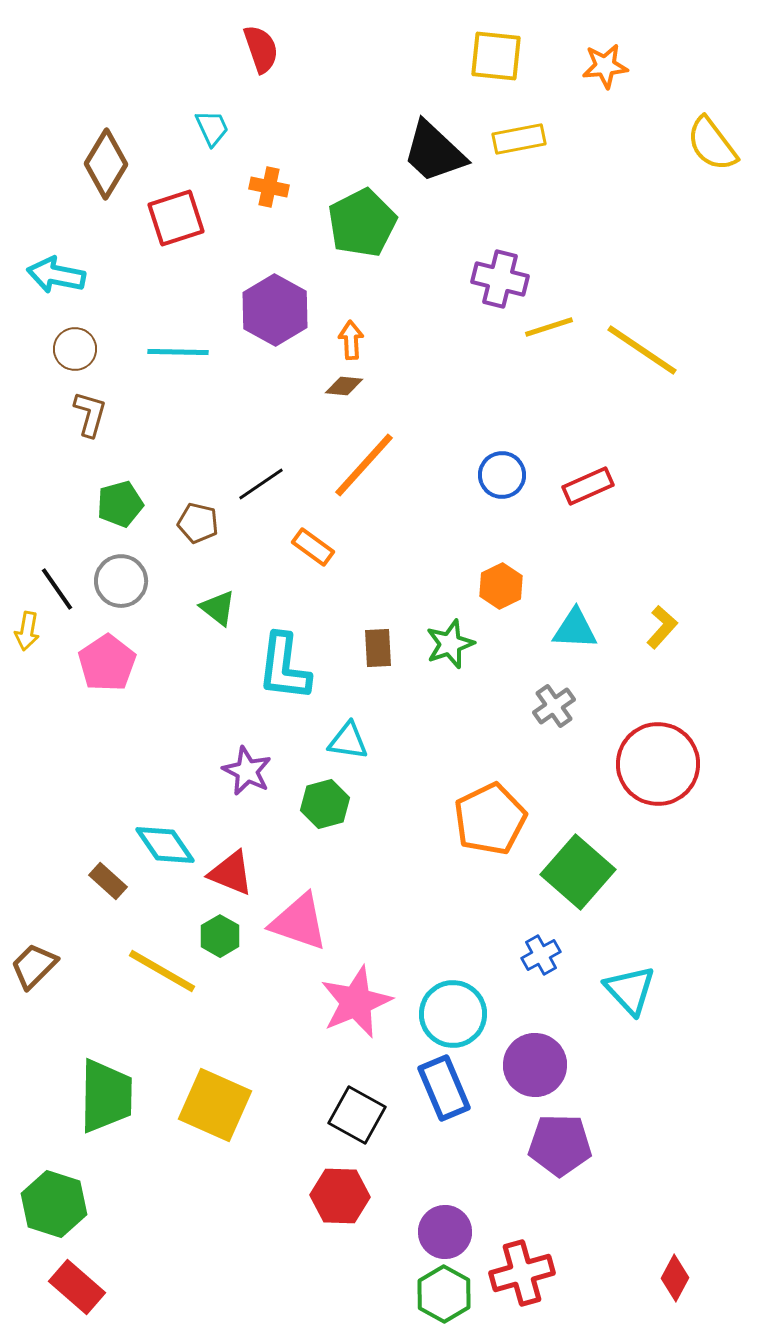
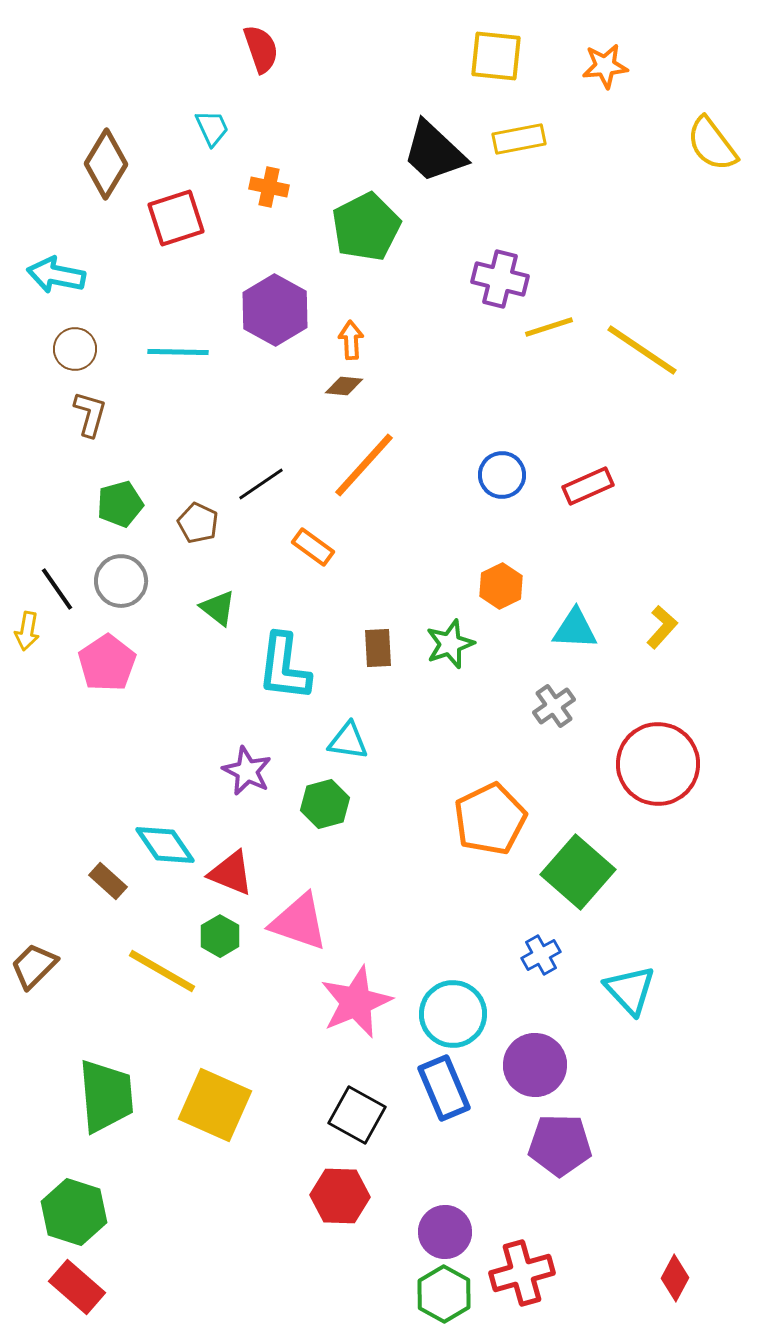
green pentagon at (362, 223): moved 4 px right, 4 px down
brown pentagon at (198, 523): rotated 12 degrees clockwise
green trapezoid at (106, 1096): rotated 6 degrees counterclockwise
green hexagon at (54, 1204): moved 20 px right, 8 px down
